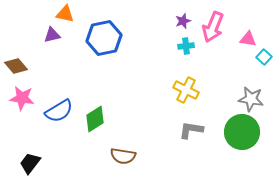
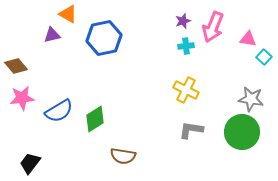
orange triangle: moved 3 px right; rotated 18 degrees clockwise
pink star: rotated 15 degrees counterclockwise
